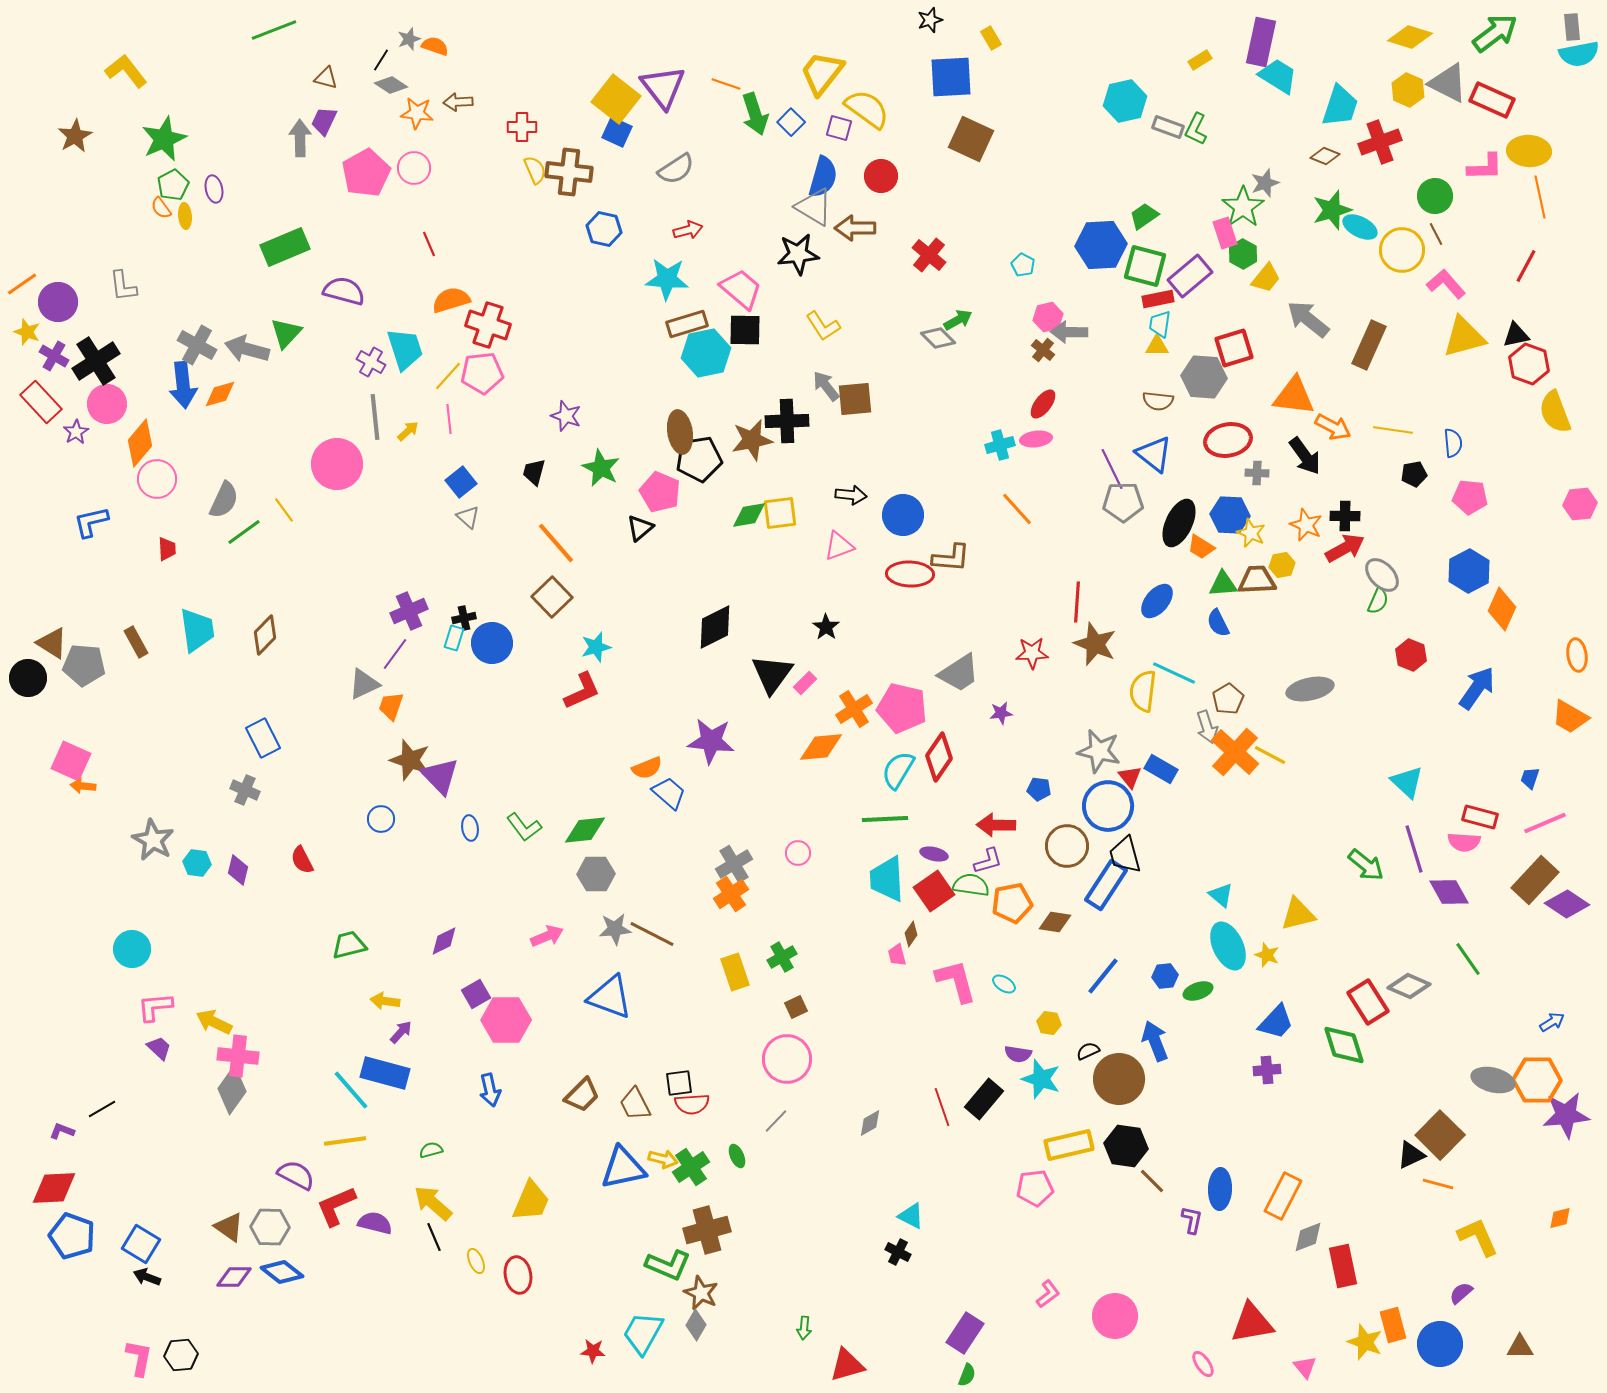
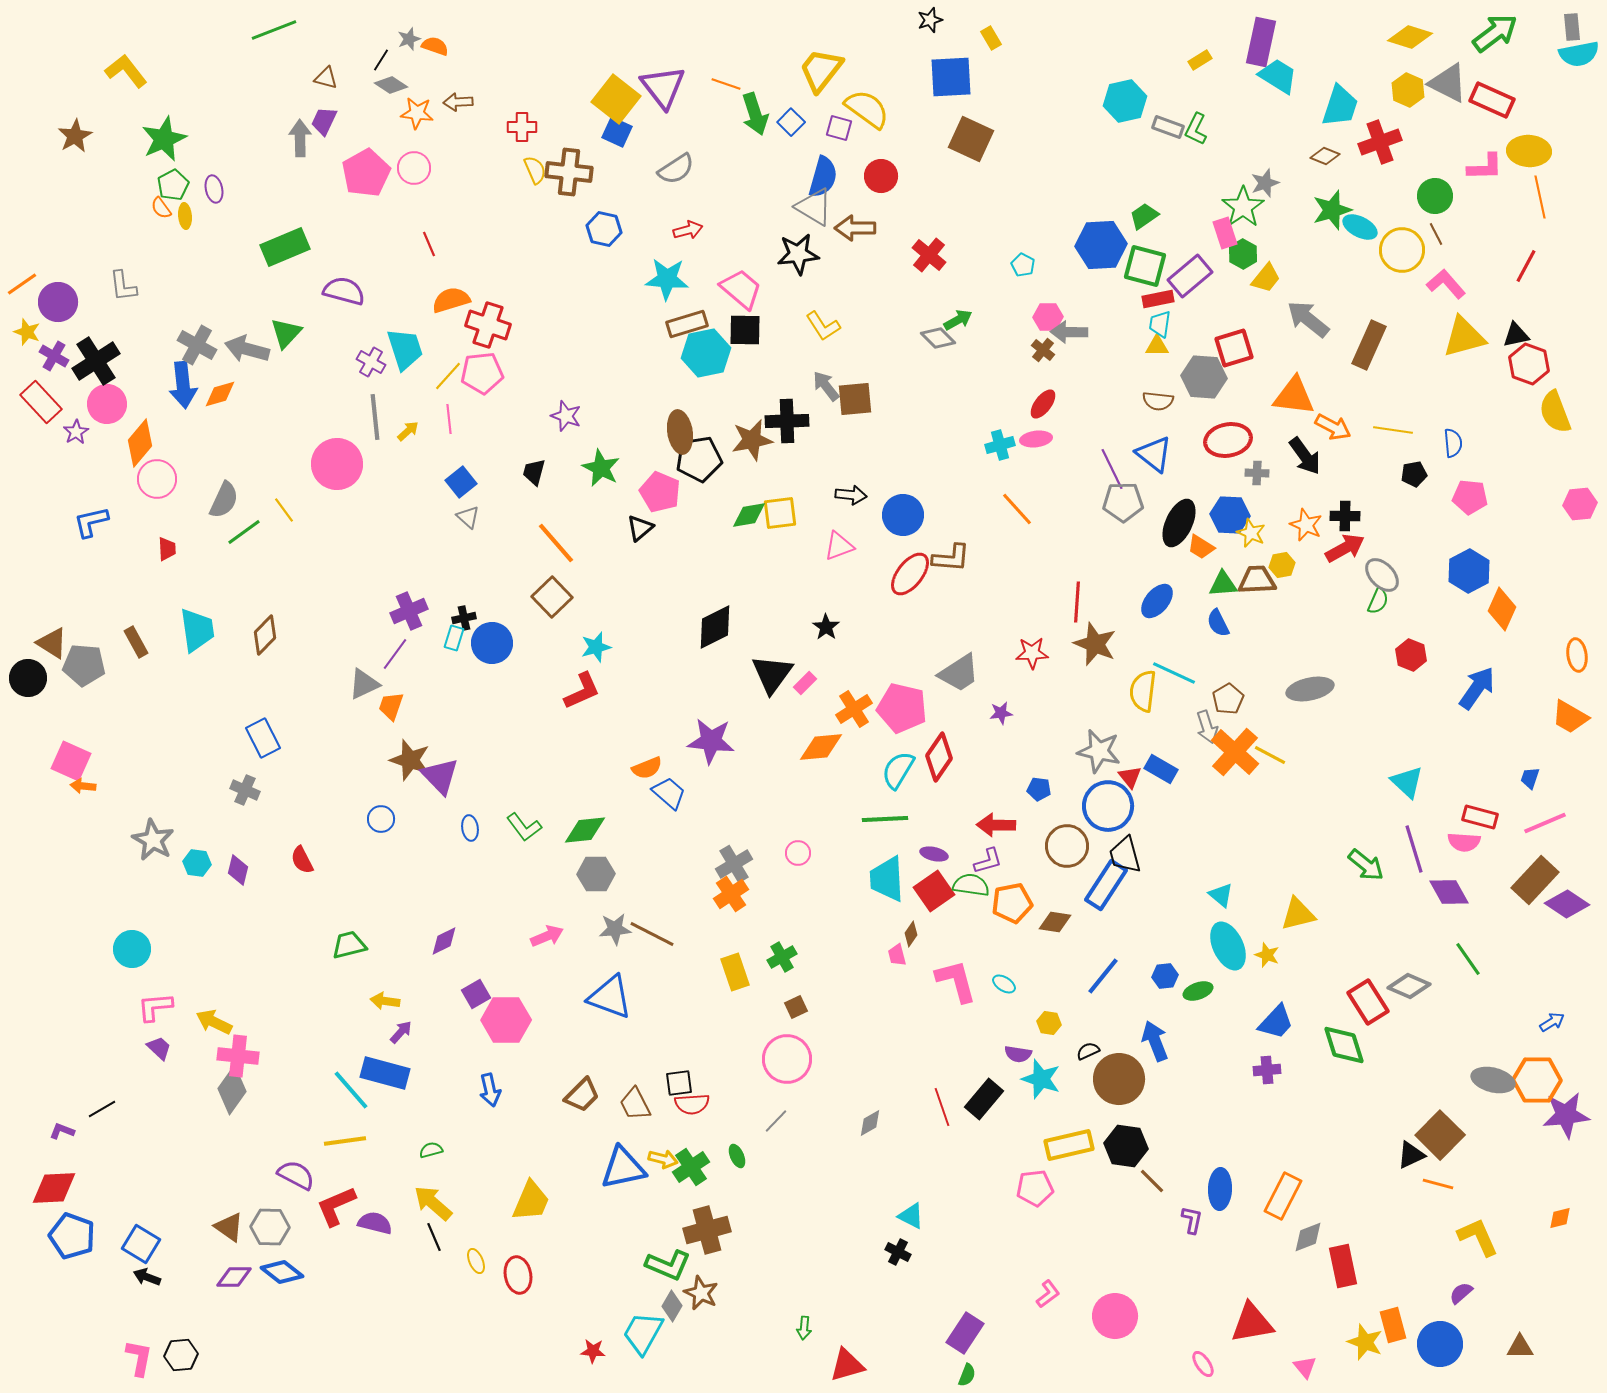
yellow trapezoid at (822, 73): moved 1 px left, 3 px up
pink hexagon at (1048, 317): rotated 12 degrees clockwise
red ellipse at (910, 574): rotated 54 degrees counterclockwise
gray diamond at (696, 1325): moved 24 px left, 19 px up
